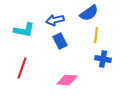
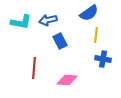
blue arrow: moved 7 px left
cyan L-shape: moved 3 px left, 8 px up
red line: moved 12 px right; rotated 15 degrees counterclockwise
